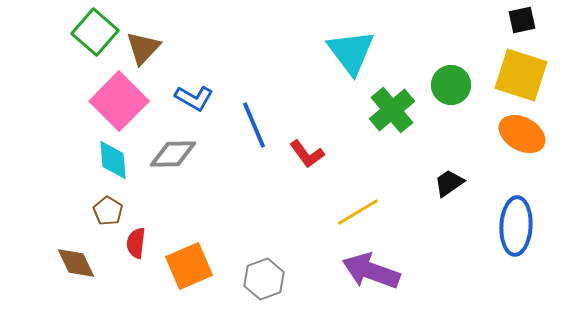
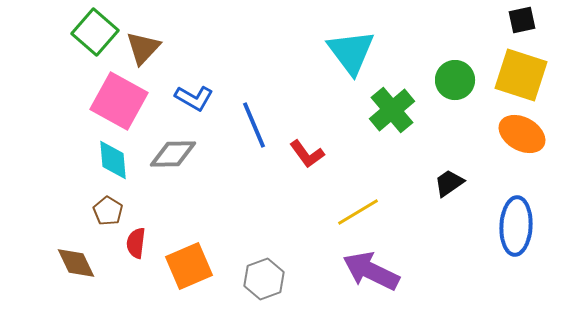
green circle: moved 4 px right, 5 px up
pink square: rotated 16 degrees counterclockwise
purple arrow: rotated 6 degrees clockwise
